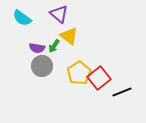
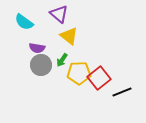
cyan semicircle: moved 2 px right, 4 px down
green arrow: moved 8 px right, 14 px down
gray circle: moved 1 px left, 1 px up
yellow pentagon: rotated 30 degrees clockwise
